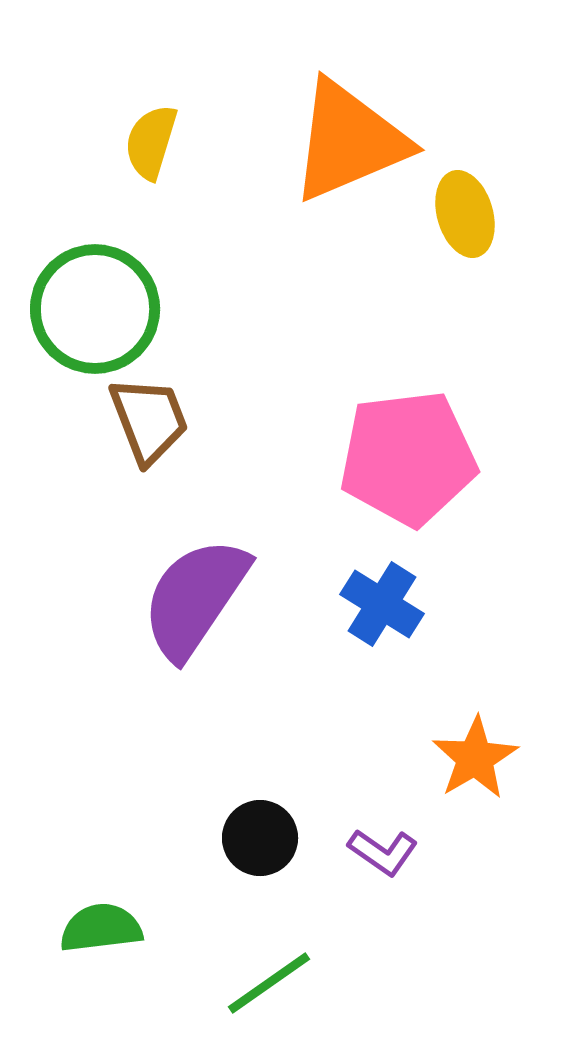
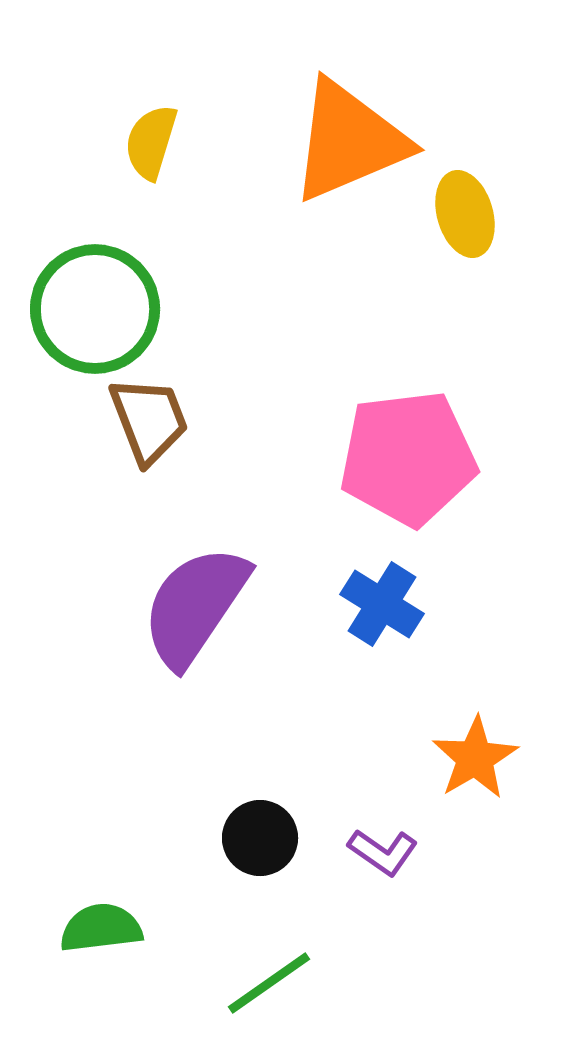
purple semicircle: moved 8 px down
